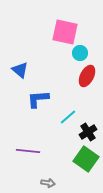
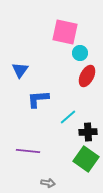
blue triangle: rotated 24 degrees clockwise
black cross: rotated 30 degrees clockwise
